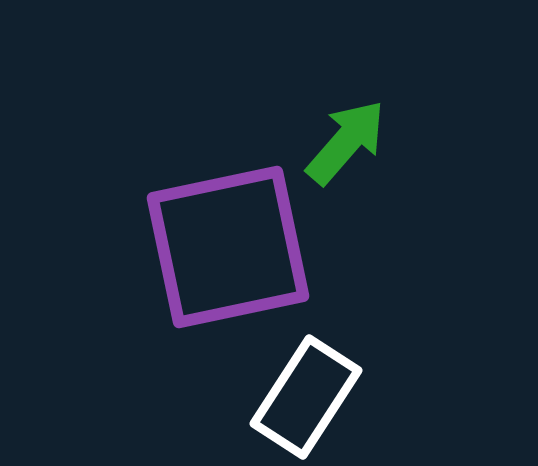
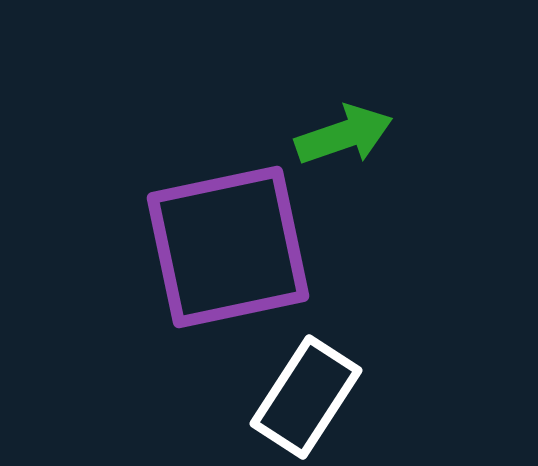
green arrow: moved 2 px left, 7 px up; rotated 30 degrees clockwise
